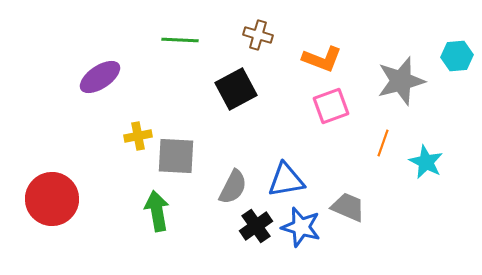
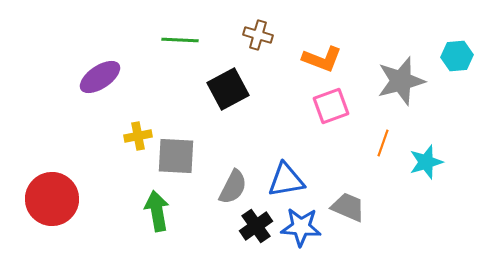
black square: moved 8 px left
cyan star: rotated 28 degrees clockwise
blue star: rotated 12 degrees counterclockwise
